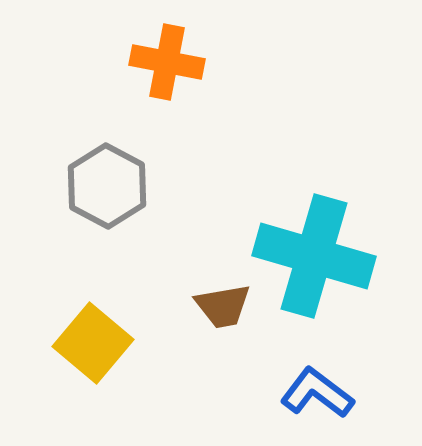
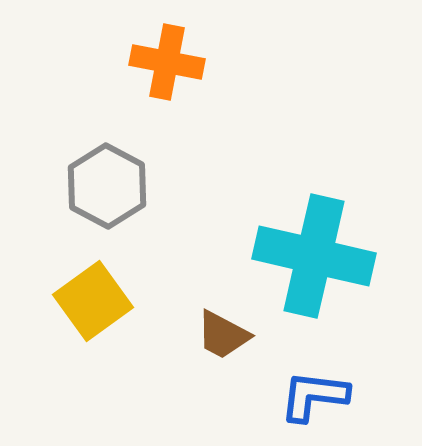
cyan cross: rotated 3 degrees counterclockwise
brown trapezoid: moved 29 px down; rotated 38 degrees clockwise
yellow square: moved 42 px up; rotated 14 degrees clockwise
blue L-shape: moved 3 px left, 3 px down; rotated 30 degrees counterclockwise
